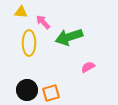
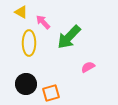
yellow triangle: rotated 24 degrees clockwise
green arrow: rotated 28 degrees counterclockwise
black circle: moved 1 px left, 6 px up
